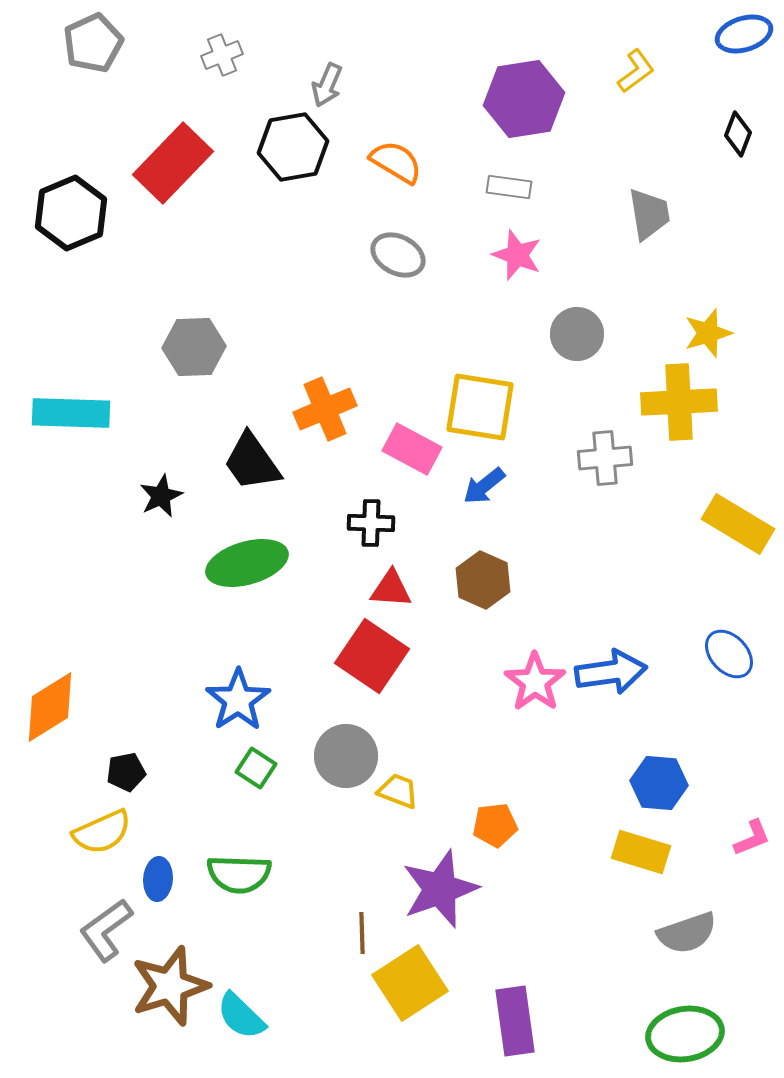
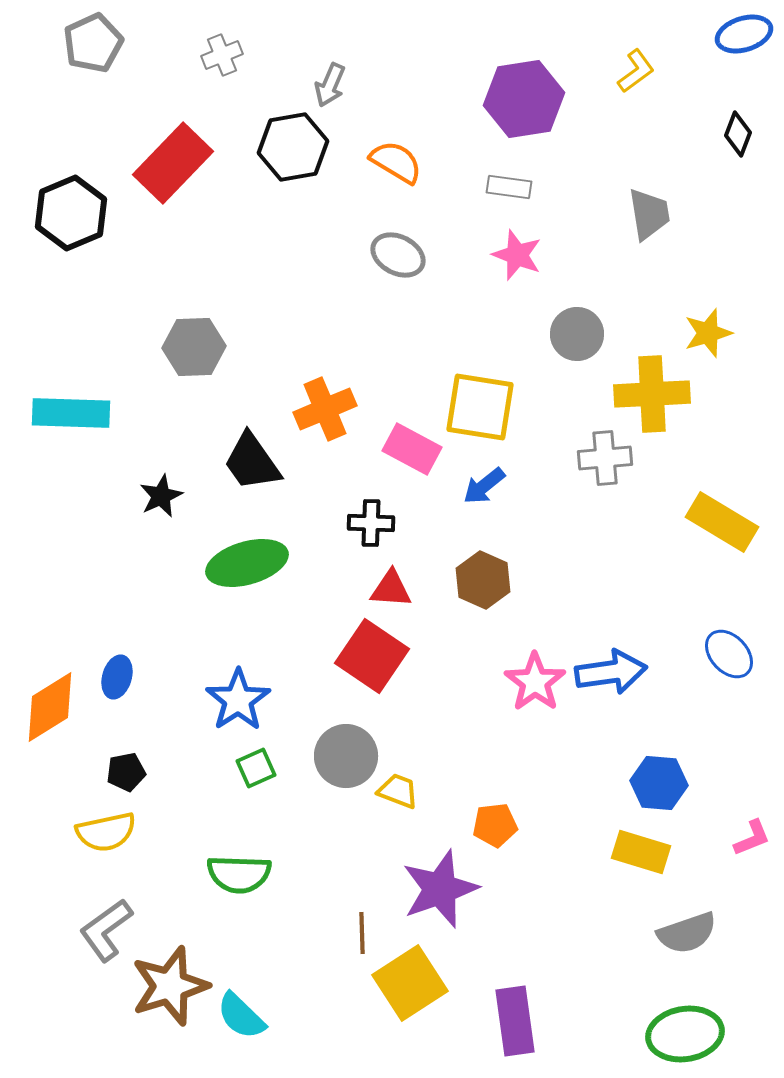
gray arrow at (327, 85): moved 3 px right
yellow cross at (679, 402): moved 27 px left, 8 px up
yellow rectangle at (738, 524): moved 16 px left, 2 px up
green square at (256, 768): rotated 33 degrees clockwise
yellow semicircle at (102, 832): moved 4 px right; rotated 12 degrees clockwise
blue ellipse at (158, 879): moved 41 px left, 202 px up; rotated 12 degrees clockwise
